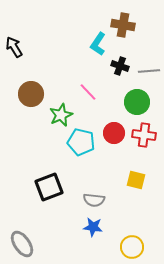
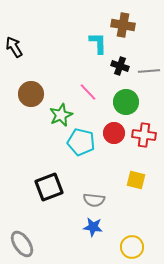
cyan L-shape: moved 1 px up; rotated 145 degrees clockwise
green circle: moved 11 px left
